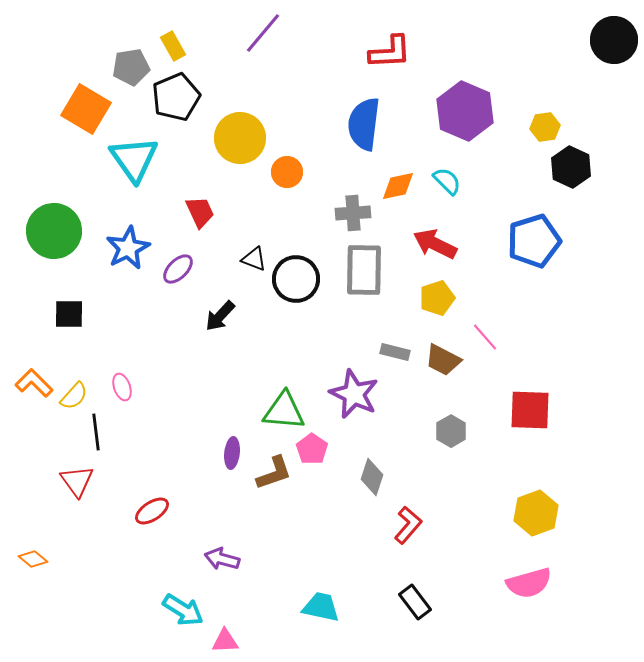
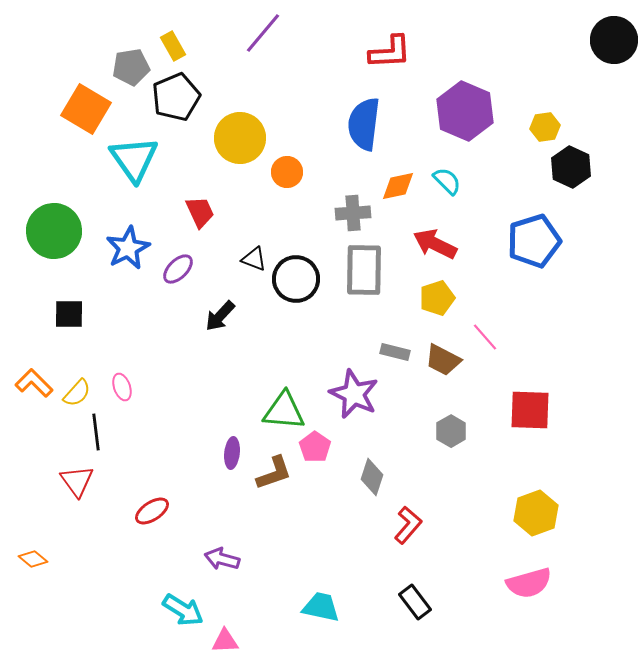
yellow semicircle at (74, 396): moved 3 px right, 3 px up
pink pentagon at (312, 449): moved 3 px right, 2 px up
